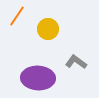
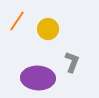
orange line: moved 5 px down
gray L-shape: moved 4 px left; rotated 75 degrees clockwise
